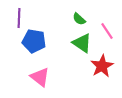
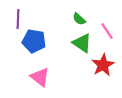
purple line: moved 1 px left, 1 px down
red star: moved 1 px right, 1 px up
